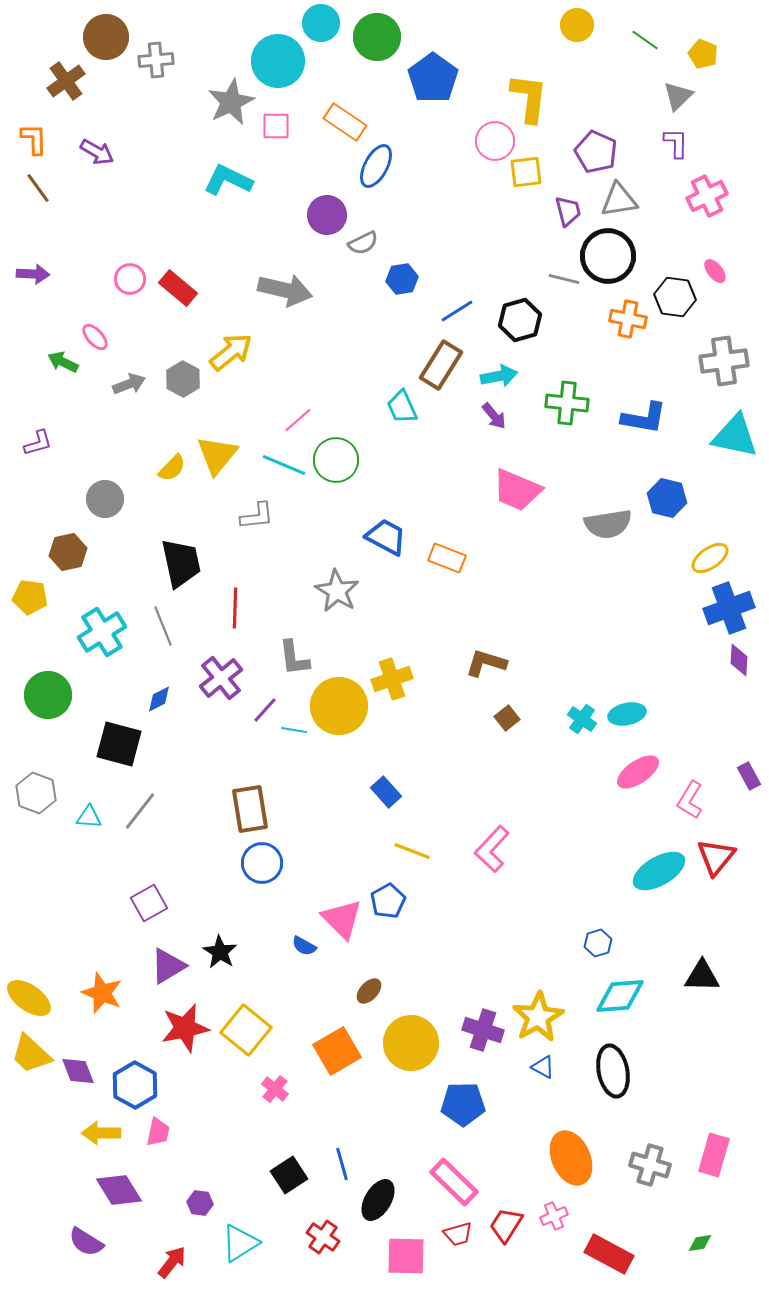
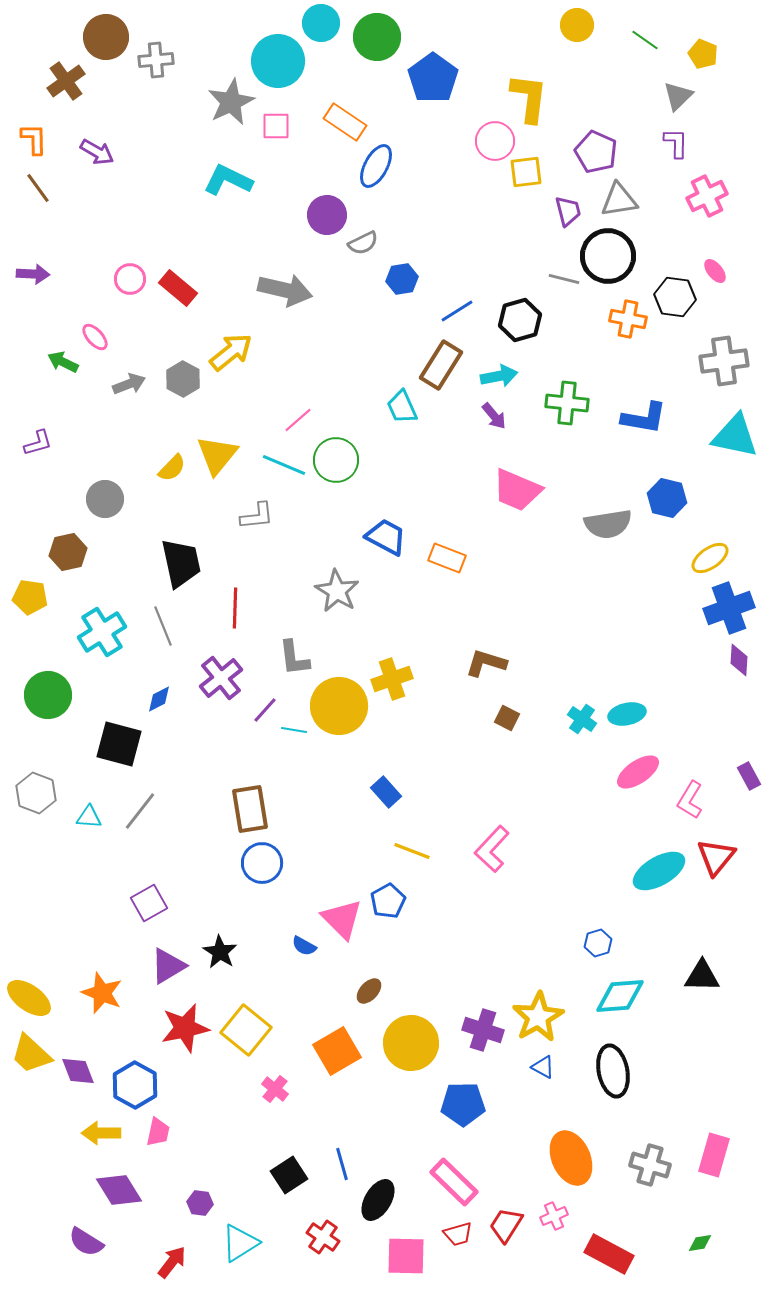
brown square at (507, 718): rotated 25 degrees counterclockwise
